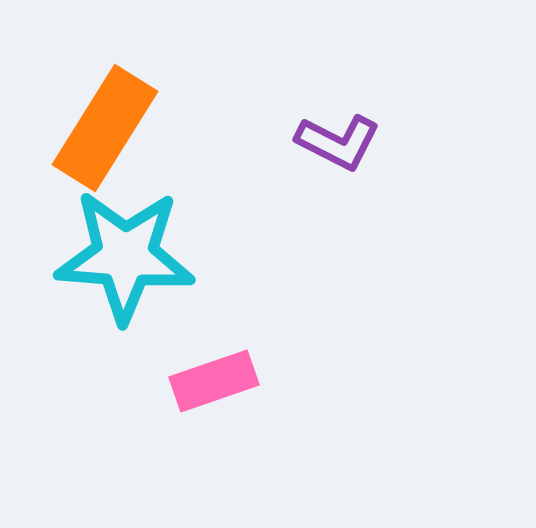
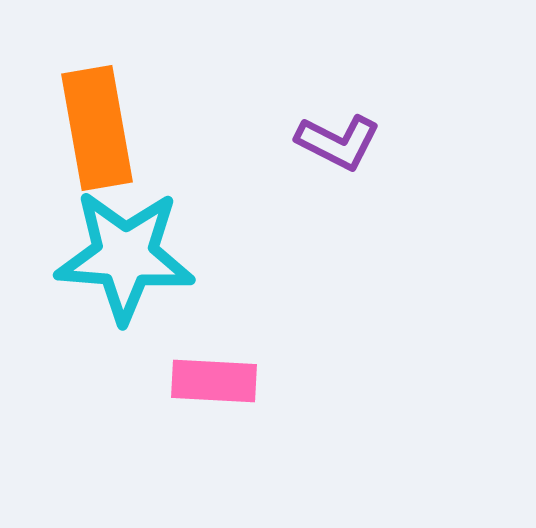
orange rectangle: moved 8 px left; rotated 42 degrees counterclockwise
pink rectangle: rotated 22 degrees clockwise
